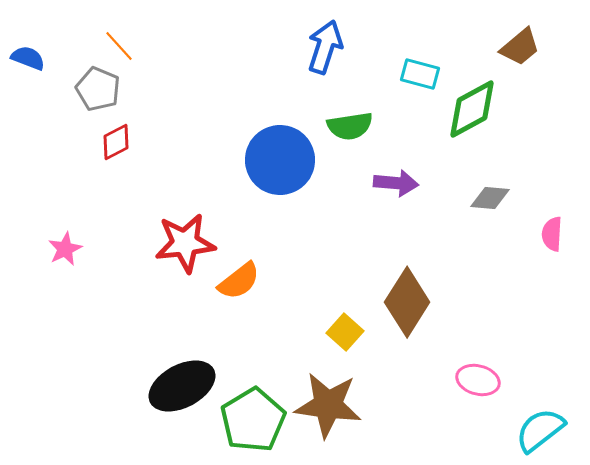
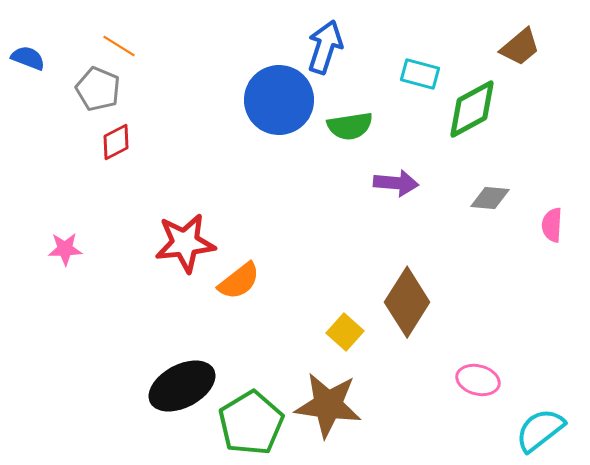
orange line: rotated 16 degrees counterclockwise
blue circle: moved 1 px left, 60 px up
pink semicircle: moved 9 px up
pink star: rotated 24 degrees clockwise
green pentagon: moved 2 px left, 3 px down
